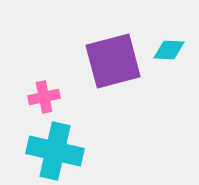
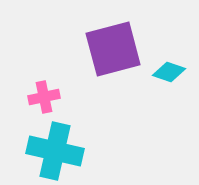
cyan diamond: moved 22 px down; rotated 16 degrees clockwise
purple square: moved 12 px up
